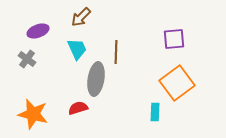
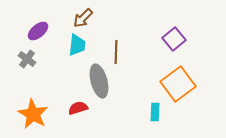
brown arrow: moved 2 px right, 1 px down
purple ellipse: rotated 20 degrees counterclockwise
purple square: rotated 35 degrees counterclockwise
cyan trapezoid: moved 4 px up; rotated 30 degrees clockwise
gray ellipse: moved 3 px right, 2 px down; rotated 24 degrees counterclockwise
orange square: moved 1 px right, 1 px down
orange star: rotated 16 degrees clockwise
